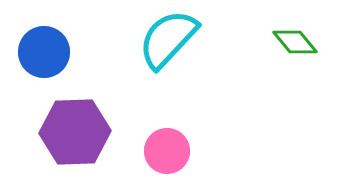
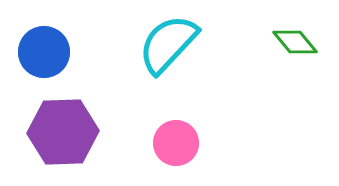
cyan semicircle: moved 5 px down
purple hexagon: moved 12 px left
pink circle: moved 9 px right, 8 px up
